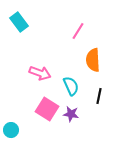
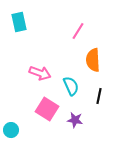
cyan rectangle: rotated 24 degrees clockwise
purple star: moved 4 px right, 6 px down
